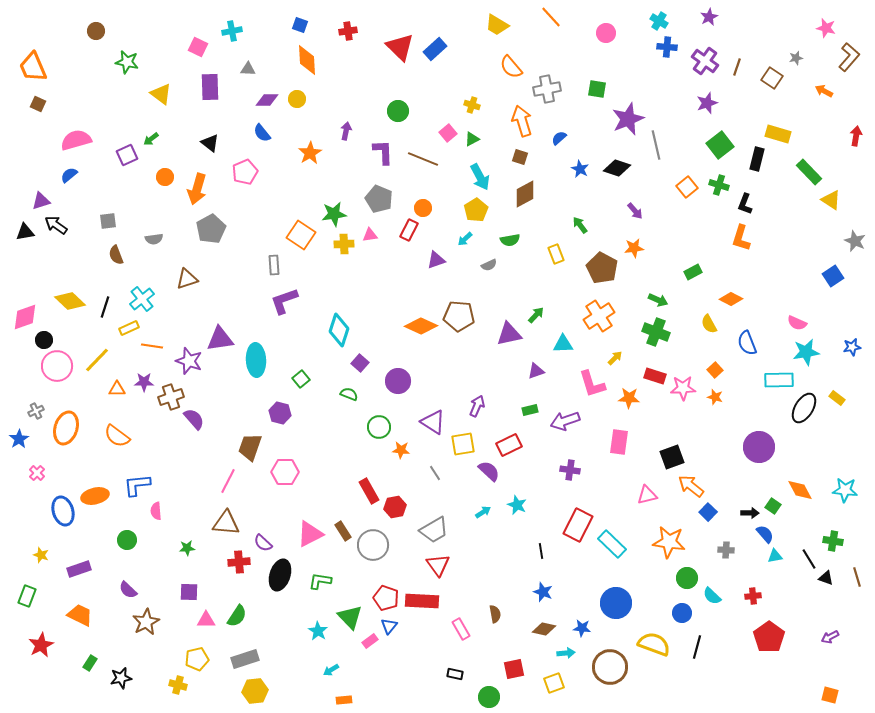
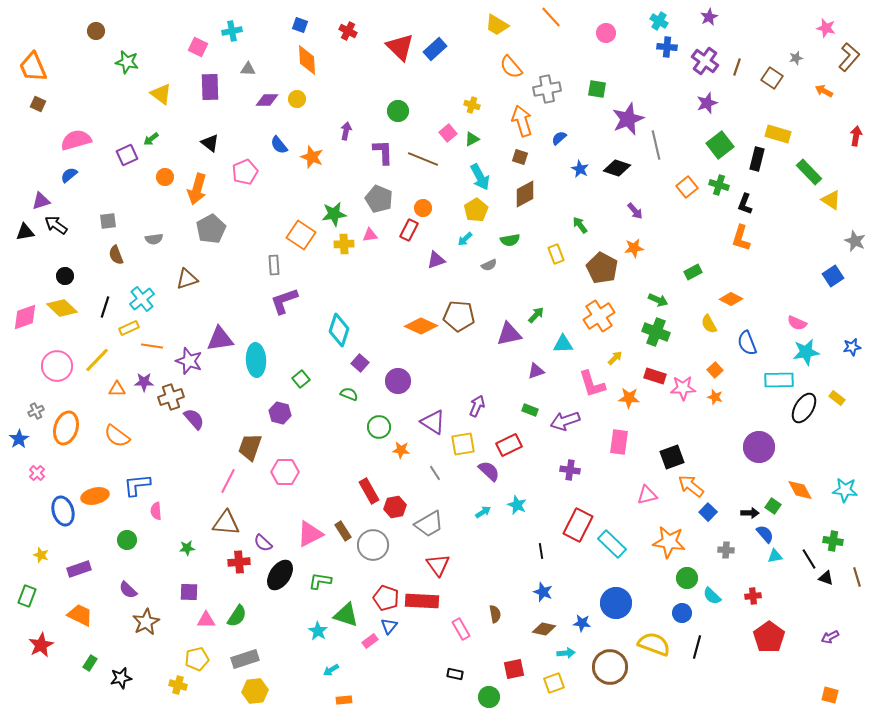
red cross at (348, 31): rotated 36 degrees clockwise
blue semicircle at (262, 133): moved 17 px right, 12 px down
orange star at (310, 153): moved 2 px right, 4 px down; rotated 20 degrees counterclockwise
yellow diamond at (70, 301): moved 8 px left, 7 px down
black circle at (44, 340): moved 21 px right, 64 px up
green rectangle at (530, 410): rotated 35 degrees clockwise
gray trapezoid at (434, 530): moved 5 px left, 6 px up
black ellipse at (280, 575): rotated 16 degrees clockwise
green triangle at (350, 617): moved 4 px left, 2 px up; rotated 28 degrees counterclockwise
blue star at (582, 628): moved 5 px up
